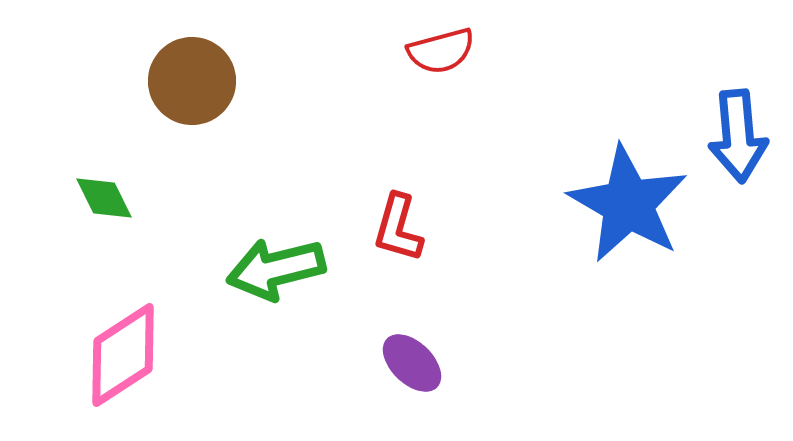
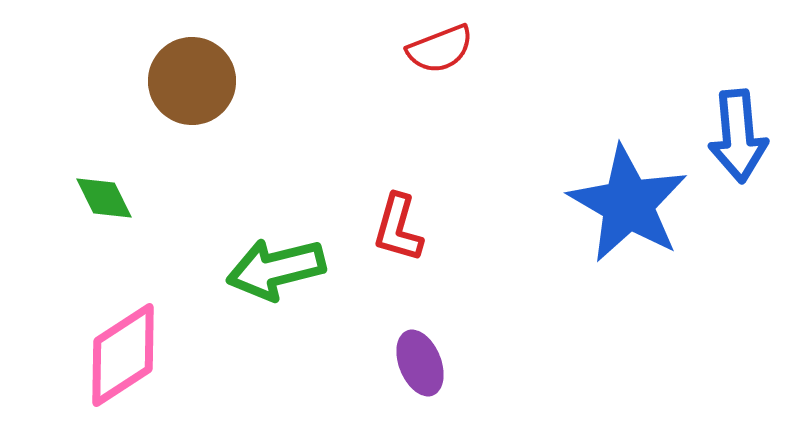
red semicircle: moved 1 px left, 2 px up; rotated 6 degrees counterclockwise
purple ellipse: moved 8 px right; rotated 24 degrees clockwise
